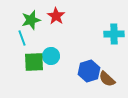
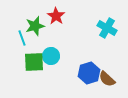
green star: moved 4 px right, 6 px down
cyan cross: moved 7 px left, 6 px up; rotated 30 degrees clockwise
blue hexagon: moved 2 px down
